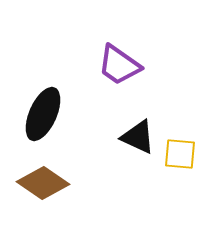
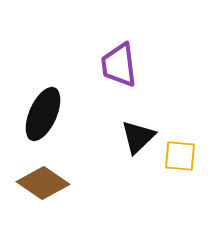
purple trapezoid: rotated 48 degrees clockwise
black triangle: rotated 51 degrees clockwise
yellow square: moved 2 px down
